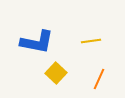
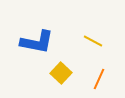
yellow line: moved 2 px right; rotated 36 degrees clockwise
yellow square: moved 5 px right
